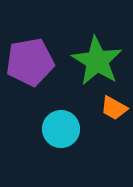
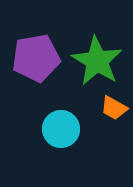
purple pentagon: moved 6 px right, 4 px up
